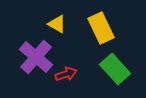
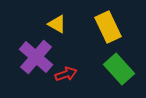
yellow rectangle: moved 7 px right, 1 px up
green rectangle: moved 4 px right
